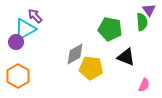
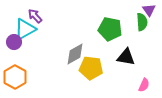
purple circle: moved 2 px left
black triangle: rotated 12 degrees counterclockwise
orange hexagon: moved 3 px left, 1 px down
